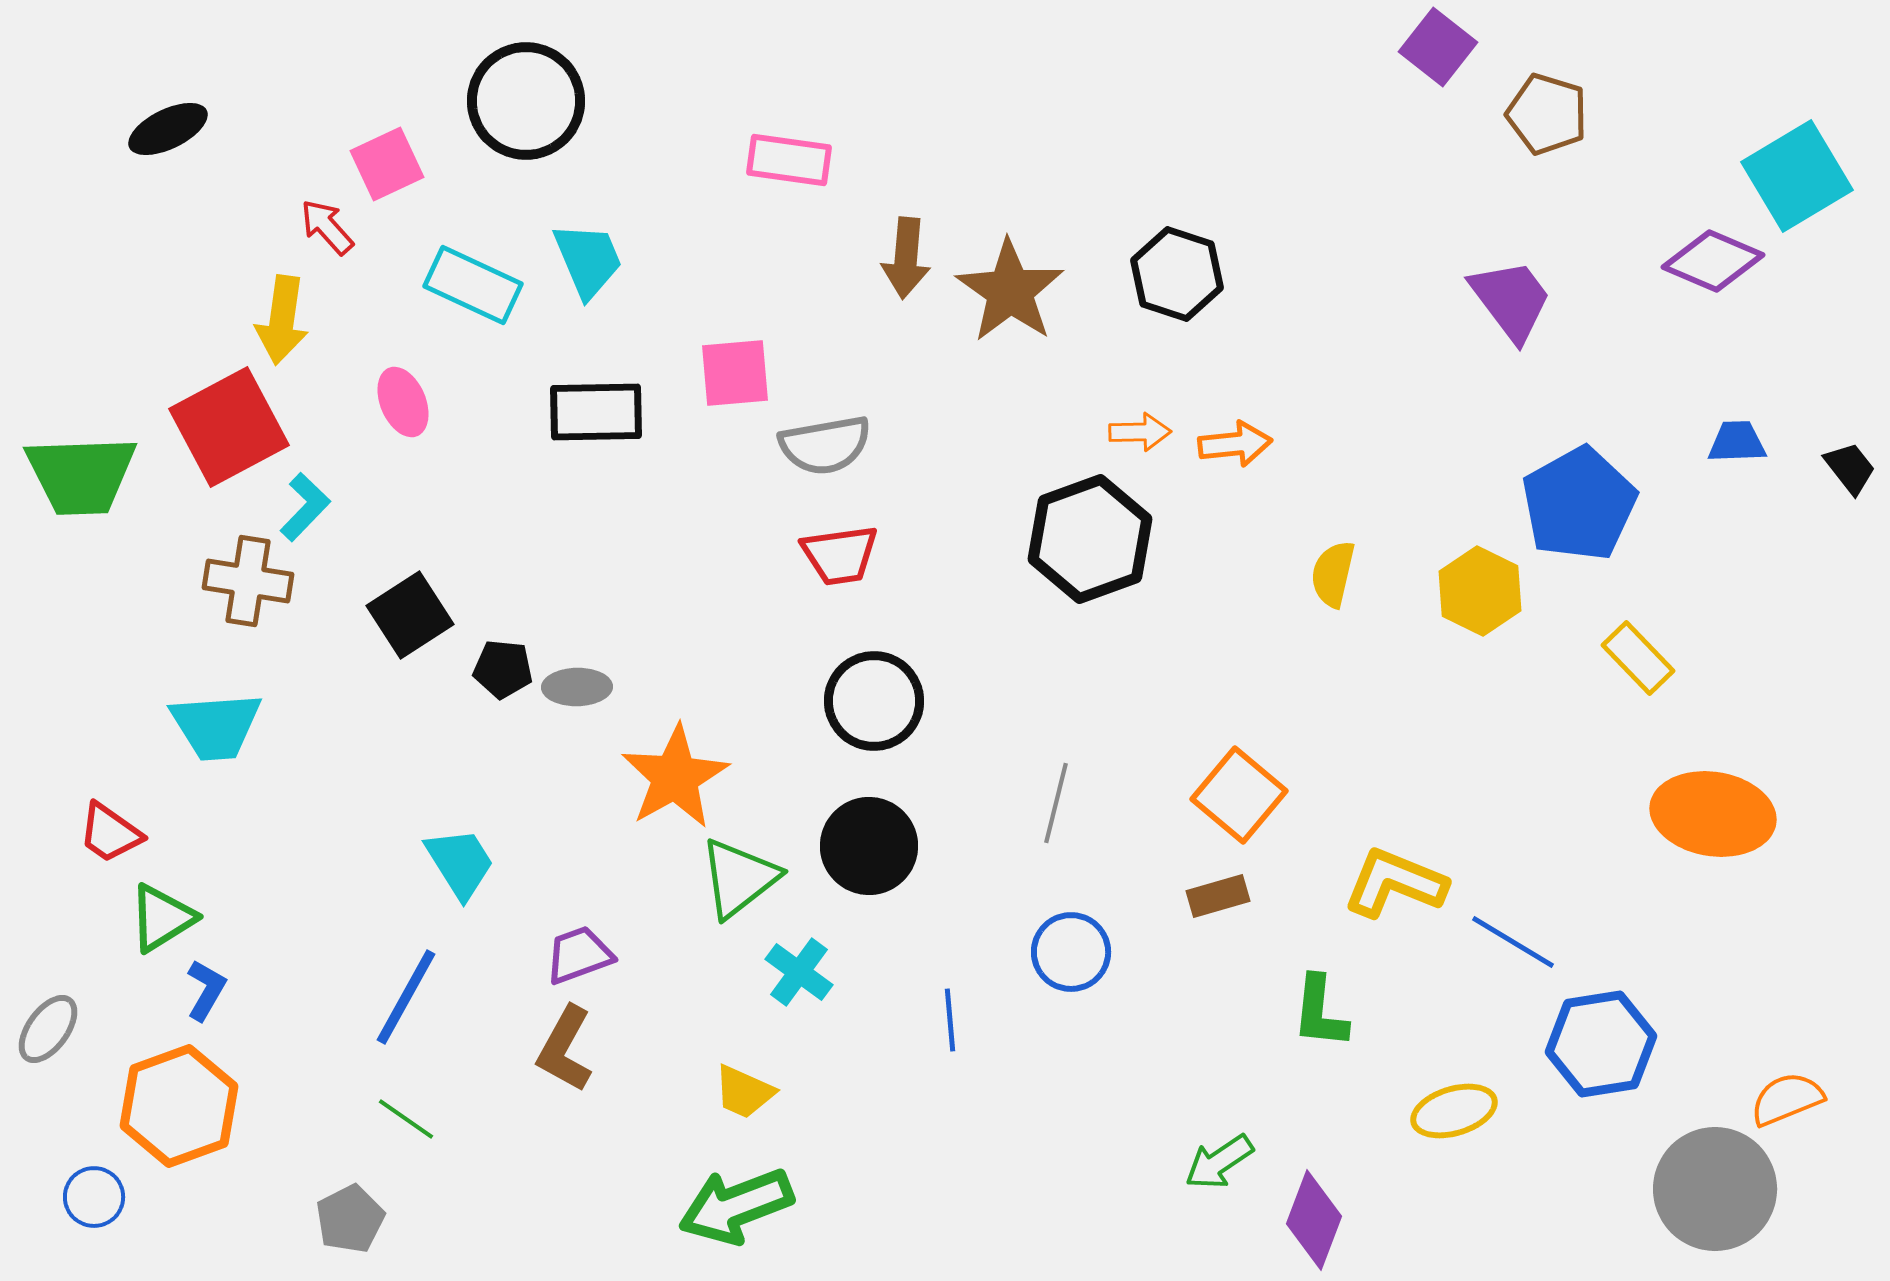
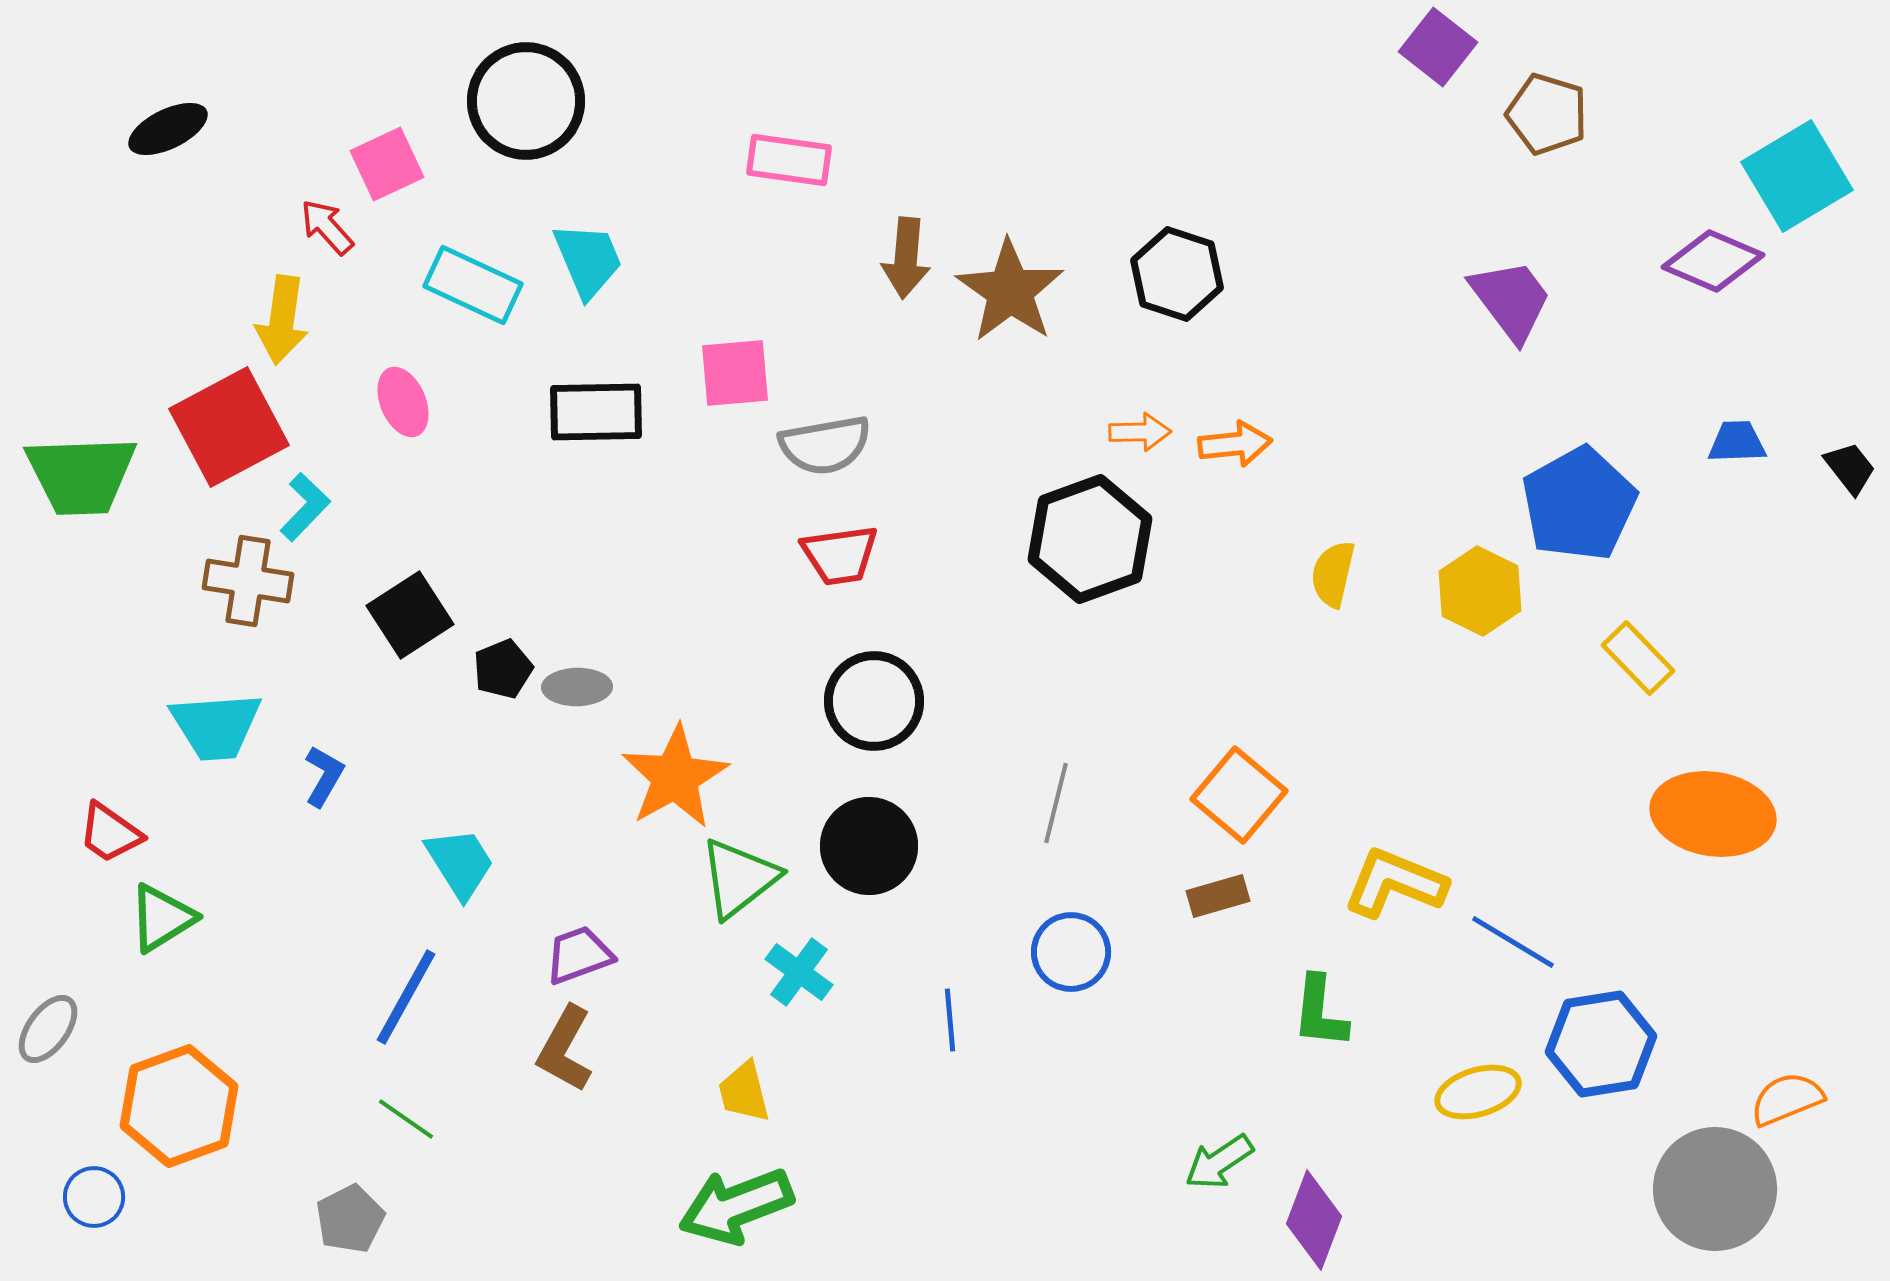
black pentagon at (503, 669): rotated 28 degrees counterclockwise
blue L-shape at (206, 990): moved 118 px right, 214 px up
yellow trapezoid at (744, 1092): rotated 52 degrees clockwise
yellow ellipse at (1454, 1111): moved 24 px right, 19 px up
